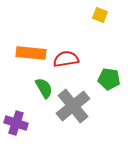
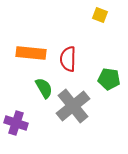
red semicircle: moved 2 px right; rotated 80 degrees counterclockwise
